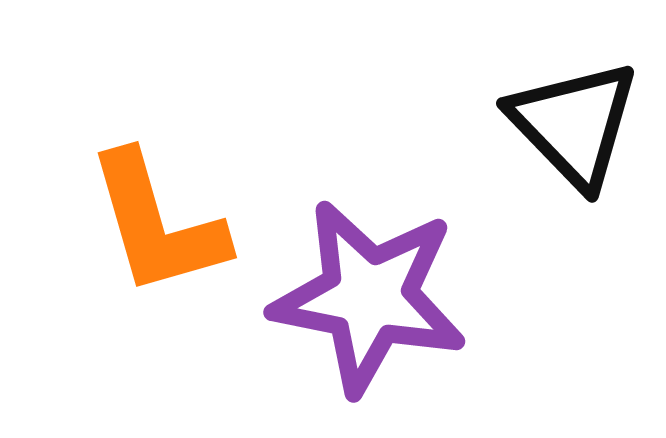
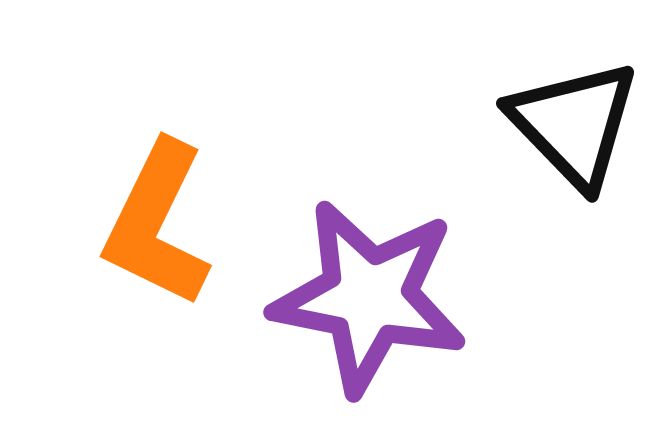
orange L-shape: rotated 42 degrees clockwise
